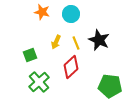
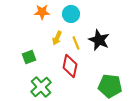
orange star: rotated 14 degrees counterclockwise
yellow arrow: moved 1 px right, 4 px up
green square: moved 1 px left, 2 px down
red diamond: moved 1 px left, 1 px up; rotated 35 degrees counterclockwise
green cross: moved 2 px right, 5 px down
